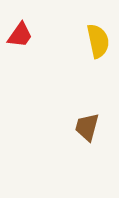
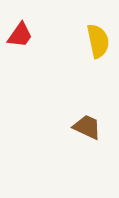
brown trapezoid: rotated 100 degrees clockwise
